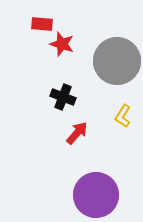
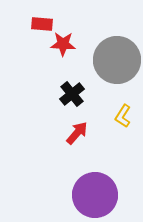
red star: moved 1 px right; rotated 15 degrees counterclockwise
gray circle: moved 1 px up
black cross: moved 9 px right, 3 px up; rotated 30 degrees clockwise
purple circle: moved 1 px left
